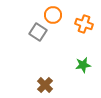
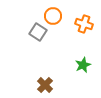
orange circle: moved 1 px down
green star: rotated 14 degrees counterclockwise
